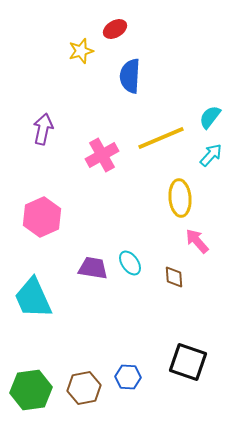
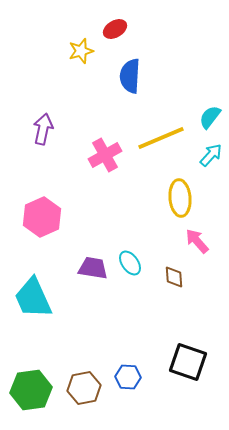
pink cross: moved 3 px right
